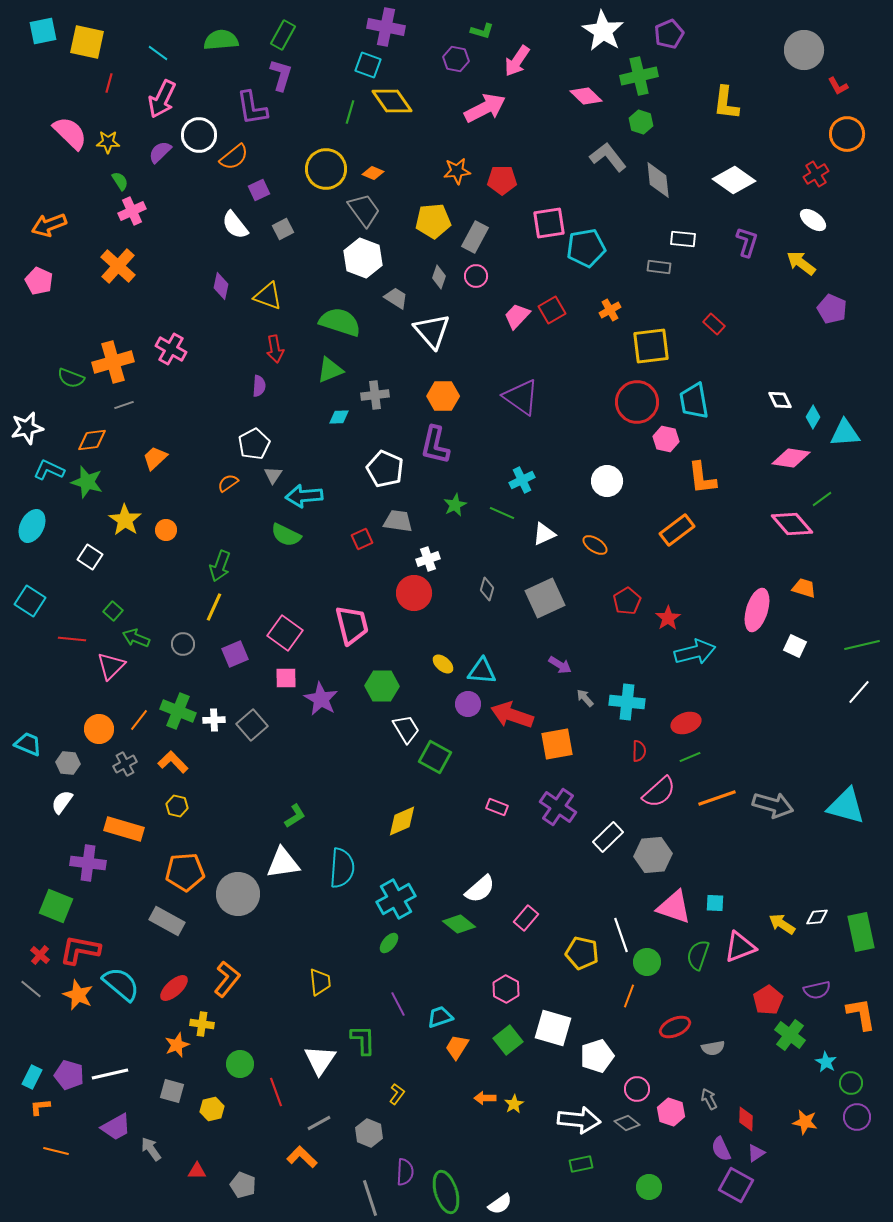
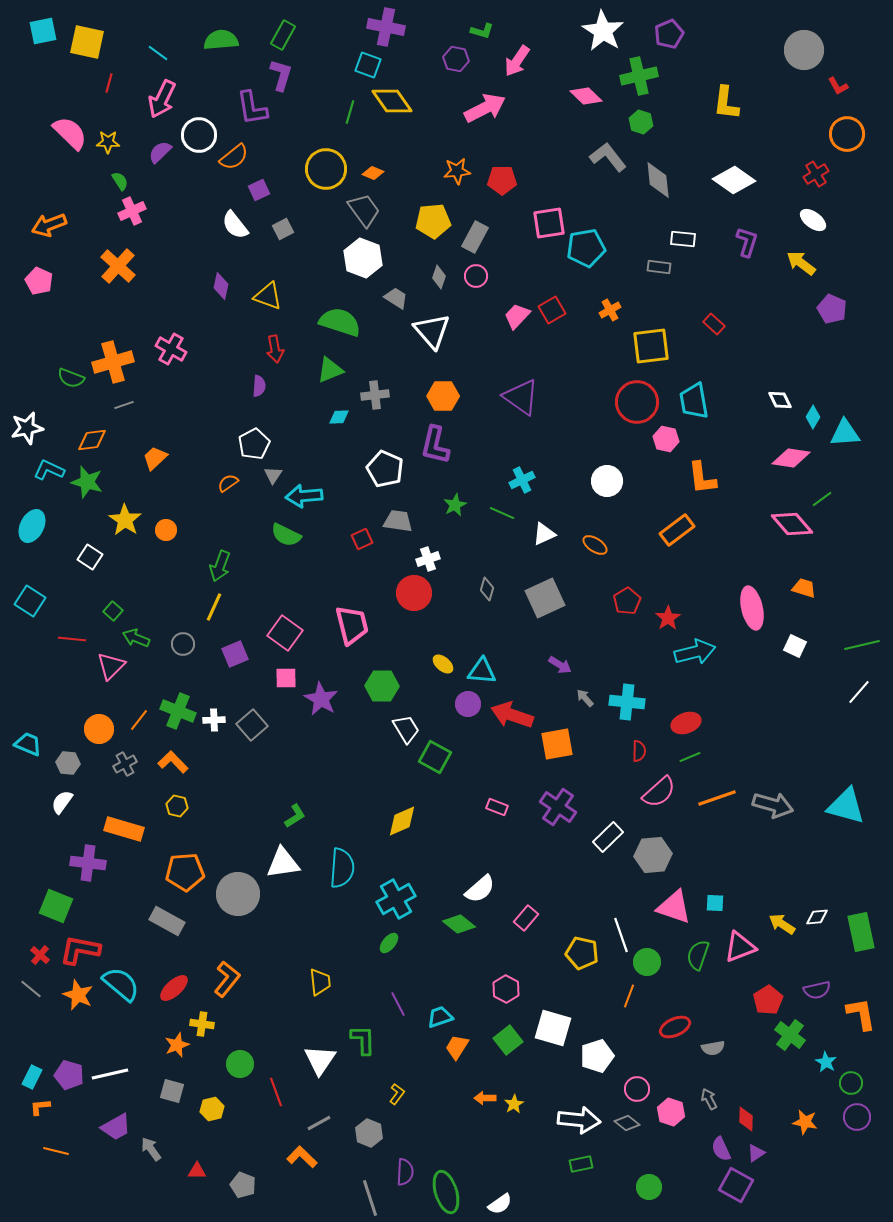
pink ellipse at (757, 610): moved 5 px left, 2 px up; rotated 30 degrees counterclockwise
